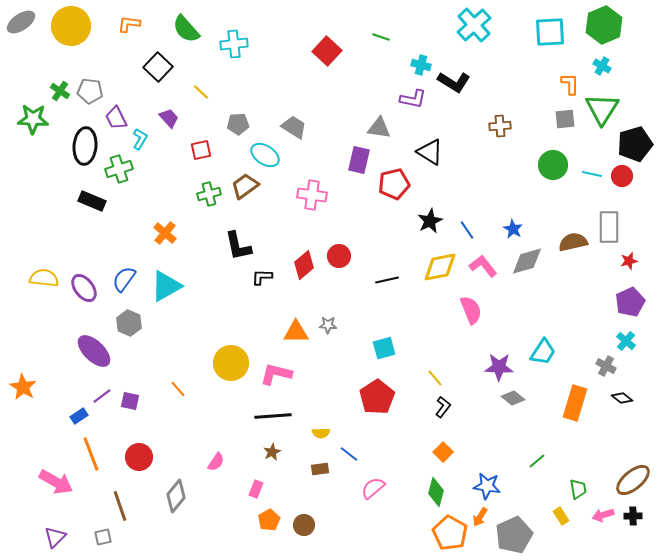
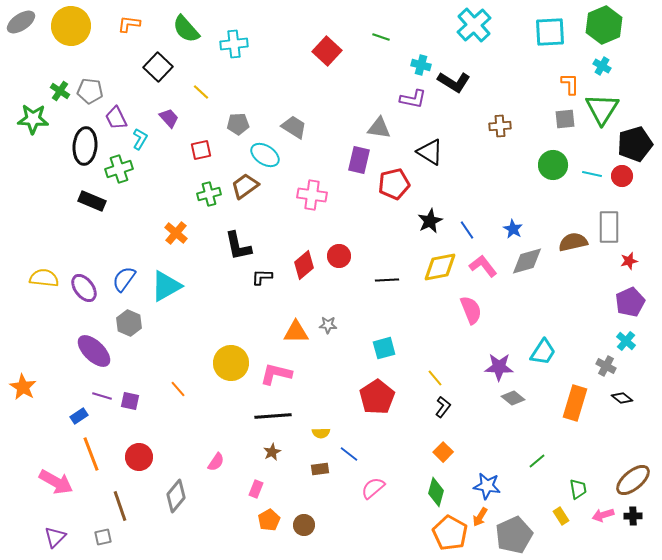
orange cross at (165, 233): moved 11 px right
black line at (387, 280): rotated 10 degrees clockwise
purple line at (102, 396): rotated 54 degrees clockwise
